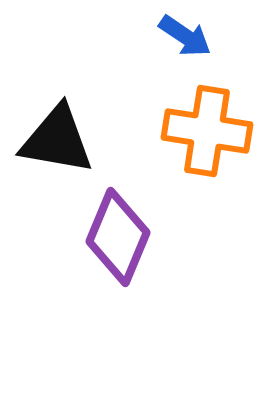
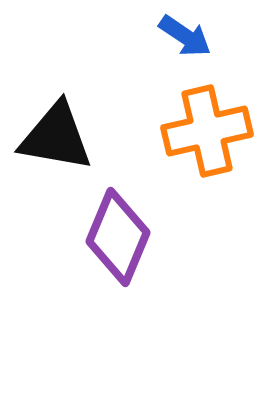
orange cross: rotated 22 degrees counterclockwise
black triangle: moved 1 px left, 3 px up
